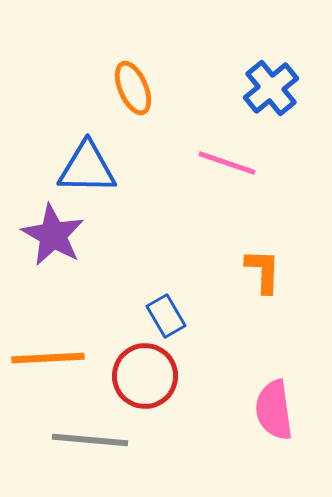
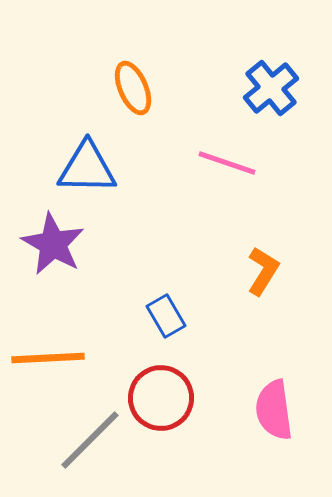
purple star: moved 9 px down
orange L-shape: rotated 30 degrees clockwise
red circle: moved 16 px right, 22 px down
gray line: rotated 50 degrees counterclockwise
